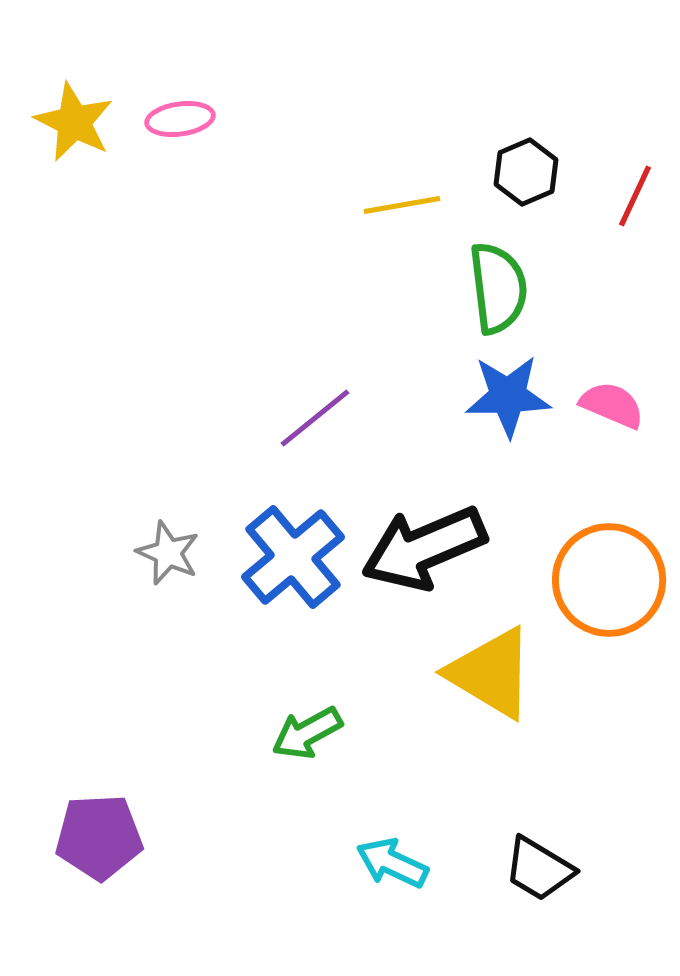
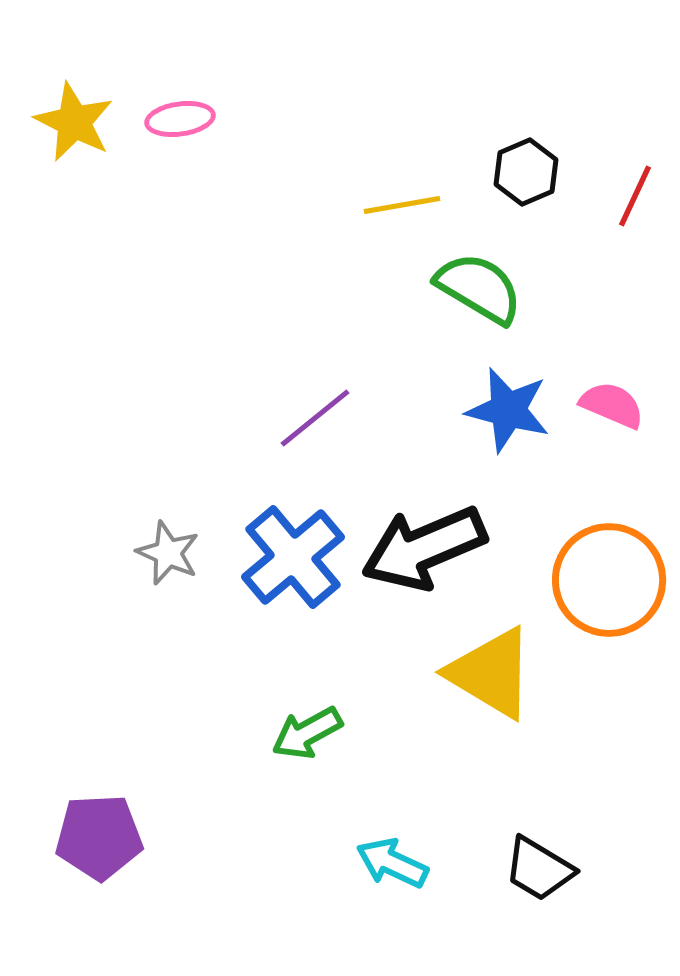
green semicircle: moved 19 px left; rotated 52 degrees counterclockwise
blue star: moved 14 px down; rotated 16 degrees clockwise
